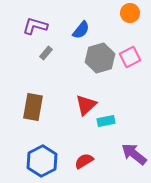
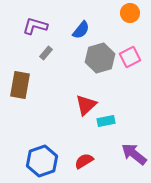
brown rectangle: moved 13 px left, 22 px up
blue hexagon: rotated 8 degrees clockwise
